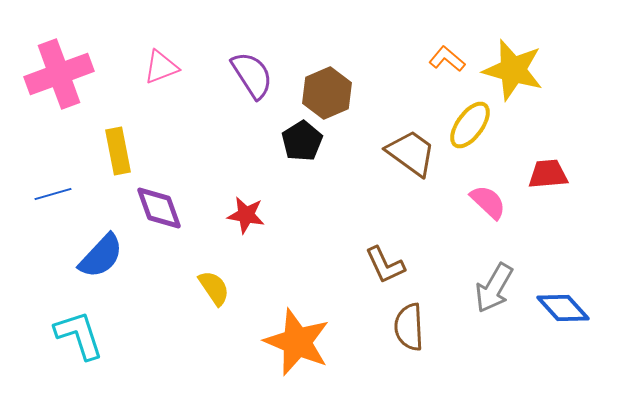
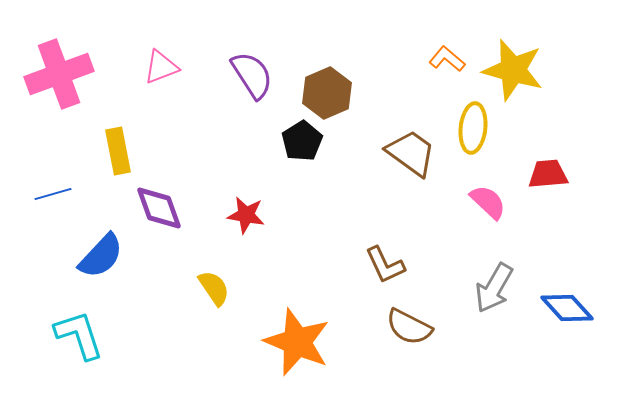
yellow ellipse: moved 3 px right, 3 px down; rotated 30 degrees counterclockwise
blue diamond: moved 4 px right
brown semicircle: rotated 60 degrees counterclockwise
